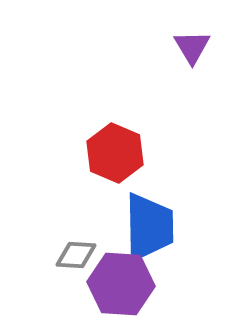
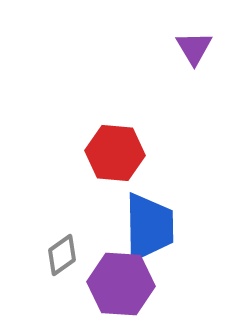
purple triangle: moved 2 px right, 1 px down
red hexagon: rotated 18 degrees counterclockwise
gray diamond: moved 14 px left; rotated 39 degrees counterclockwise
